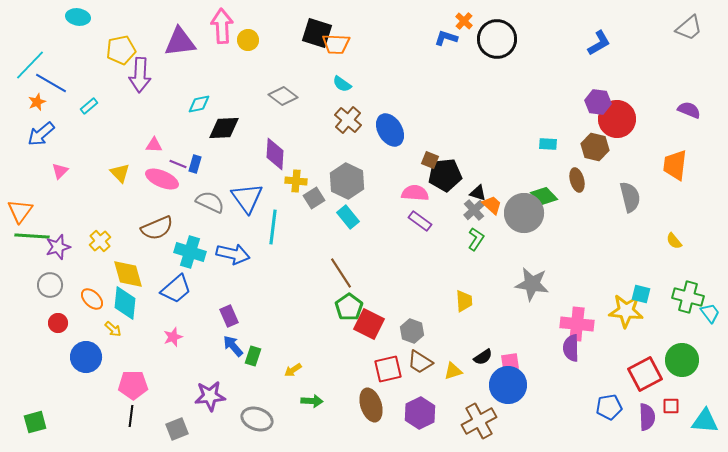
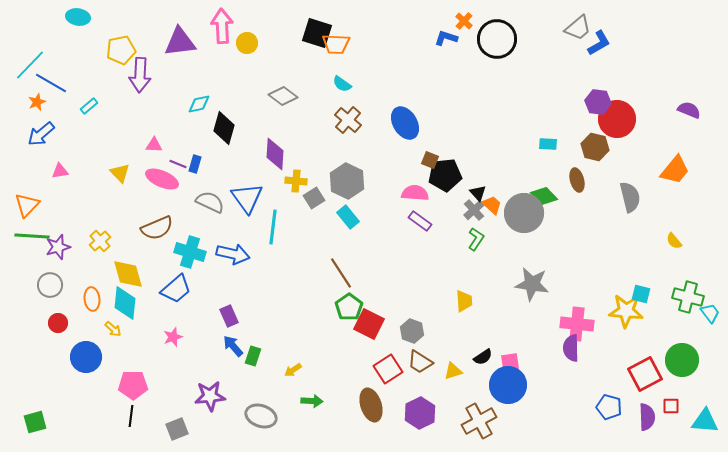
gray trapezoid at (689, 28): moved 111 px left
yellow circle at (248, 40): moved 1 px left, 3 px down
black diamond at (224, 128): rotated 72 degrees counterclockwise
blue ellipse at (390, 130): moved 15 px right, 7 px up
orange trapezoid at (675, 165): moved 5 px down; rotated 148 degrees counterclockwise
pink triangle at (60, 171): rotated 36 degrees clockwise
black triangle at (478, 193): rotated 30 degrees clockwise
orange triangle at (20, 211): moved 7 px right, 6 px up; rotated 8 degrees clockwise
orange ellipse at (92, 299): rotated 40 degrees clockwise
red square at (388, 369): rotated 20 degrees counterclockwise
blue pentagon at (609, 407): rotated 25 degrees clockwise
gray ellipse at (257, 419): moved 4 px right, 3 px up
